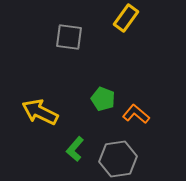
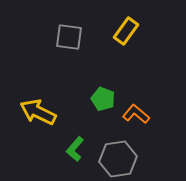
yellow rectangle: moved 13 px down
yellow arrow: moved 2 px left
